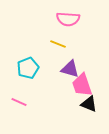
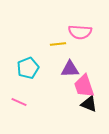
pink semicircle: moved 12 px right, 13 px down
yellow line: rotated 28 degrees counterclockwise
purple triangle: rotated 18 degrees counterclockwise
pink trapezoid: moved 2 px right, 1 px down
